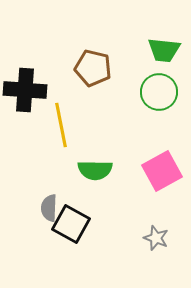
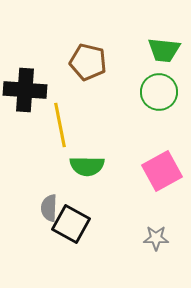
brown pentagon: moved 5 px left, 6 px up
yellow line: moved 1 px left
green semicircle: moved 8 px left, 4 px up
gray star: rotated 20 degrees counterclockwise
